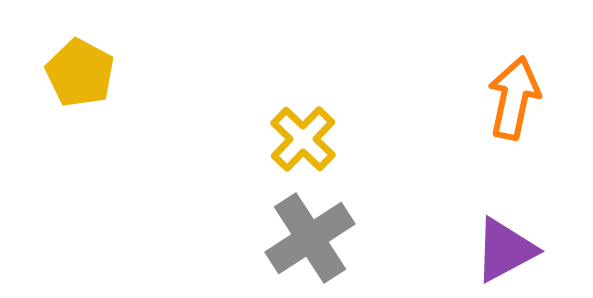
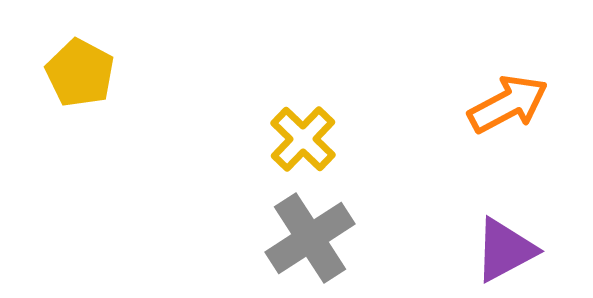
orange arrow: moved 6 px left, 6 px down; rotated 50 degrees clockwise
